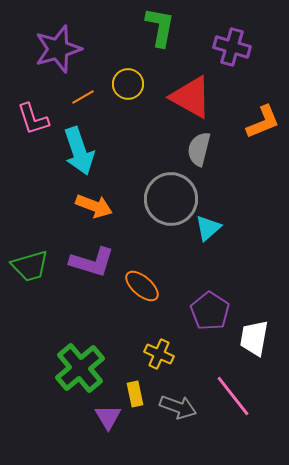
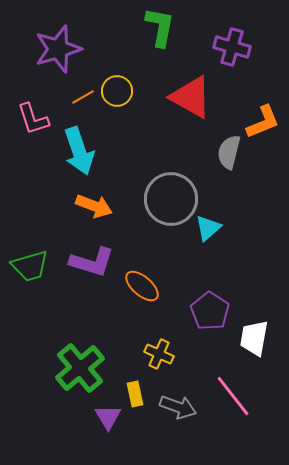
yellow circle: moved 11 px left, 7 px down
gray semicircle: moved 30 px right, 3 px down
